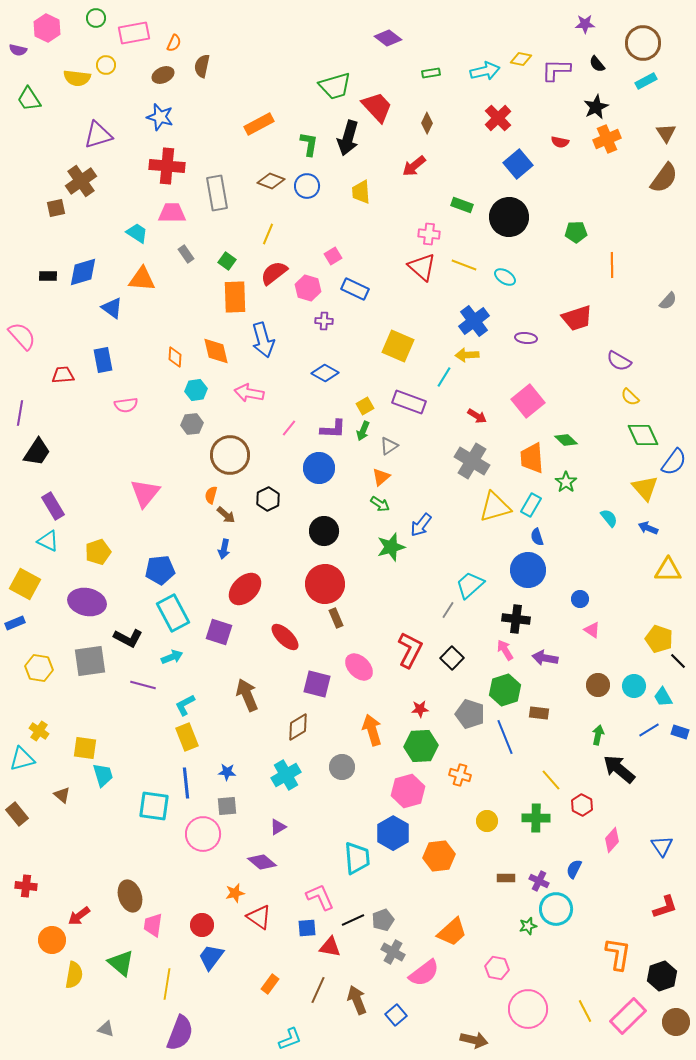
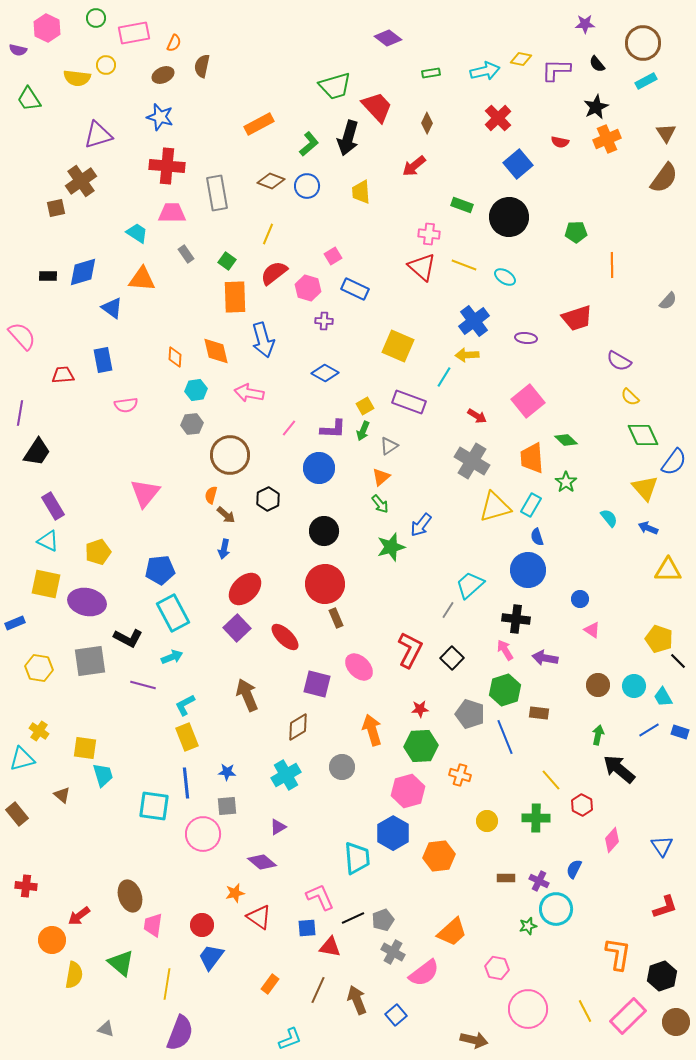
green L-shape at (309, 144): rotated 40 degrees clockwise
green arrow at (380, 504): rotated 18 degrees clockwise
yellow square at (25, 584): moved 21 px right; rotated 16 degrees counterclockwise
purple square at (219, 632): moved 18 px right, 4 px up; rotated 28 degrees clockwise
black line at (353, 920): moved 2 px up
